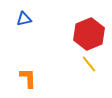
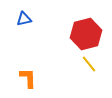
red hexagon: moved 3 px left; rotated 8 degrees clockwise
